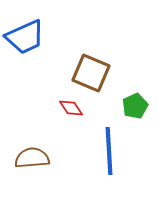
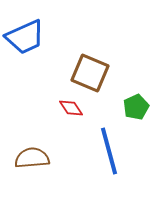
brown square: moved 1 px left
green pentagon: moved 1 px right, 1 px down
blue line: rotated 12 degrees counterclockwise
